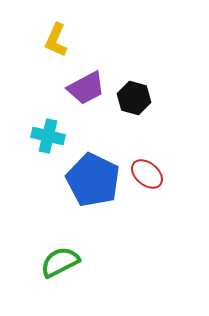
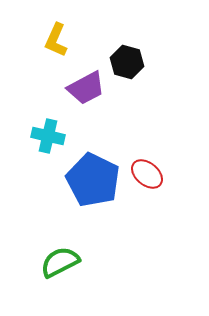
black hexagon: moved 7 px left, 36 px up
